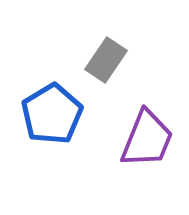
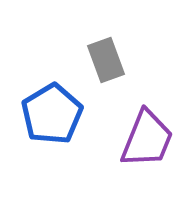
gray rectangle: rotated 54 degrees counterclockwise
